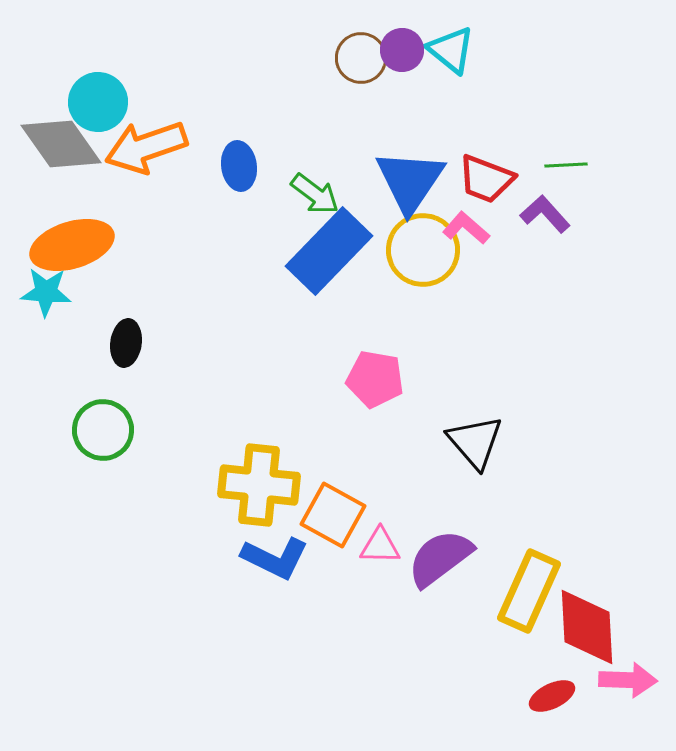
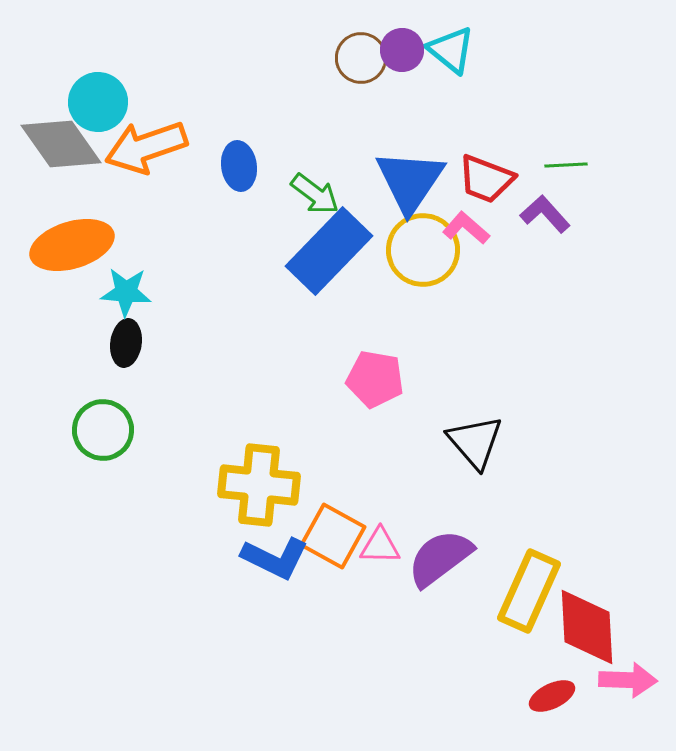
cyan star: moved 80 px right
orange square: moved 21 px down
